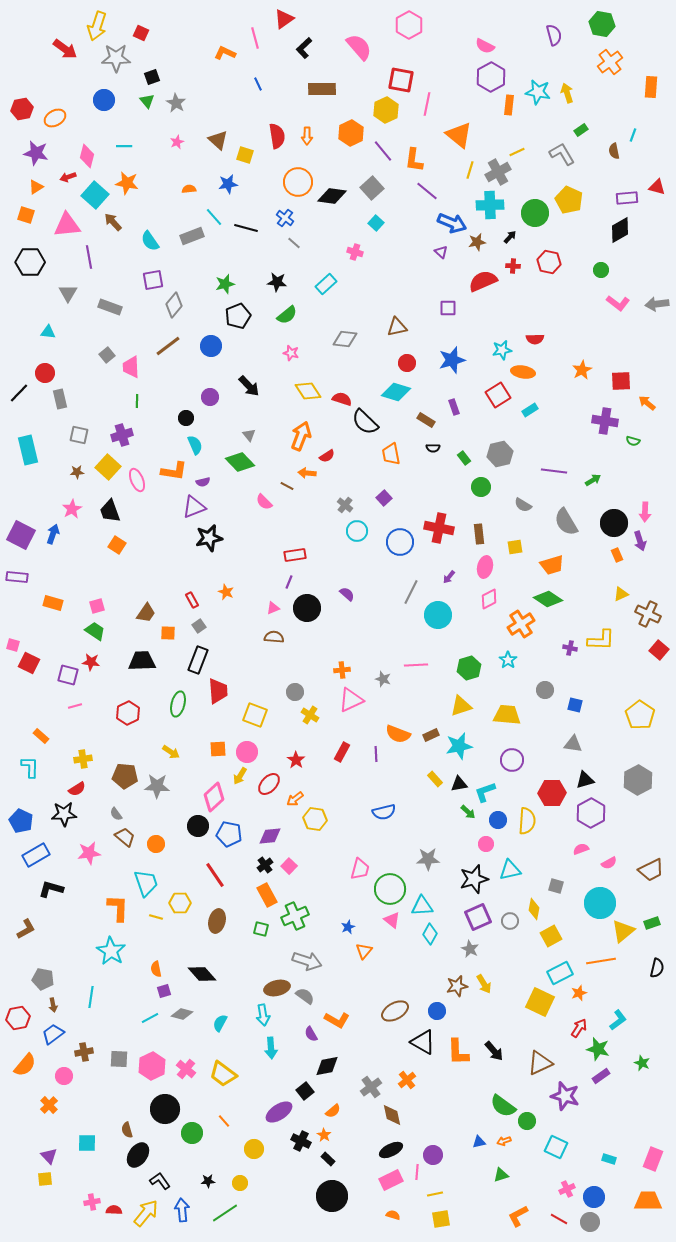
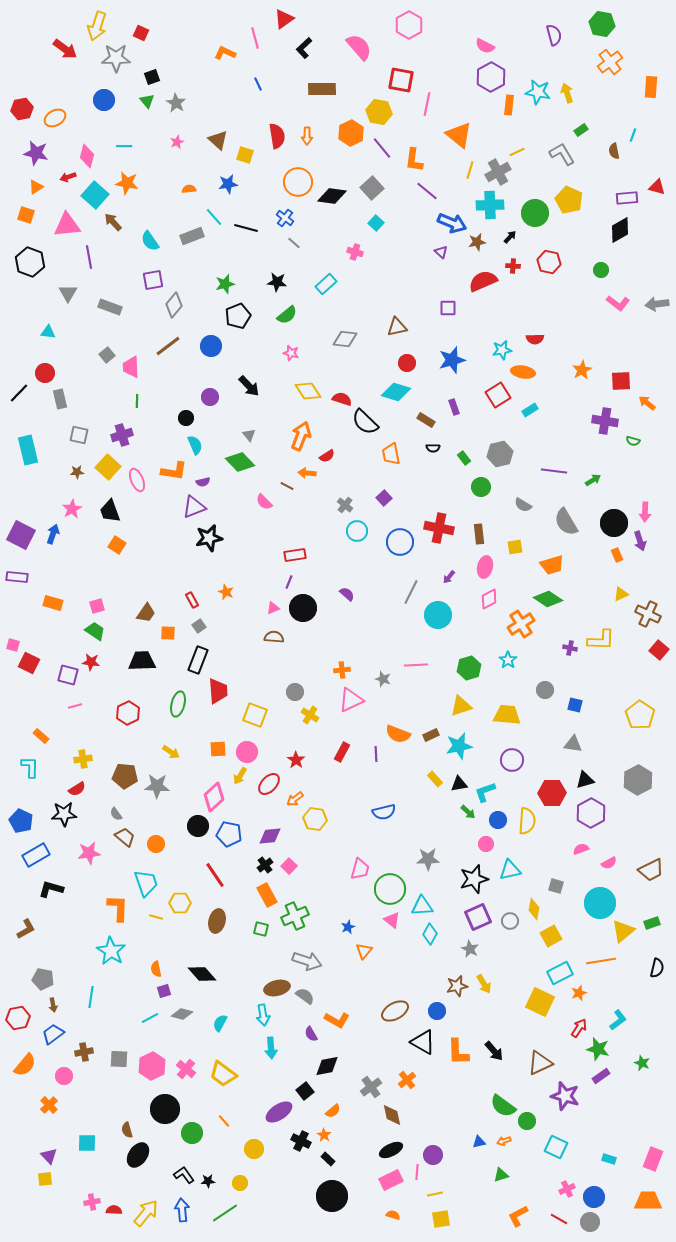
yellow hexagon at (386, 110): moved 7 px left, 2 px down; rotated 25 degrees counterclockwise
purple line at (383, 151): moved 1 px left, 3 px up
black hexagon at (30, 262): rotated 20 degrees clockwise
black circle at (307, 608): moved 4 px left
black L-shape at (160, 1181): moved 24 px right, 6 px up
